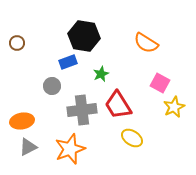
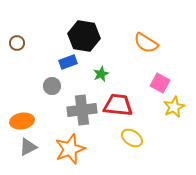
red trapezoid: rotated 128 degrees clockwise
